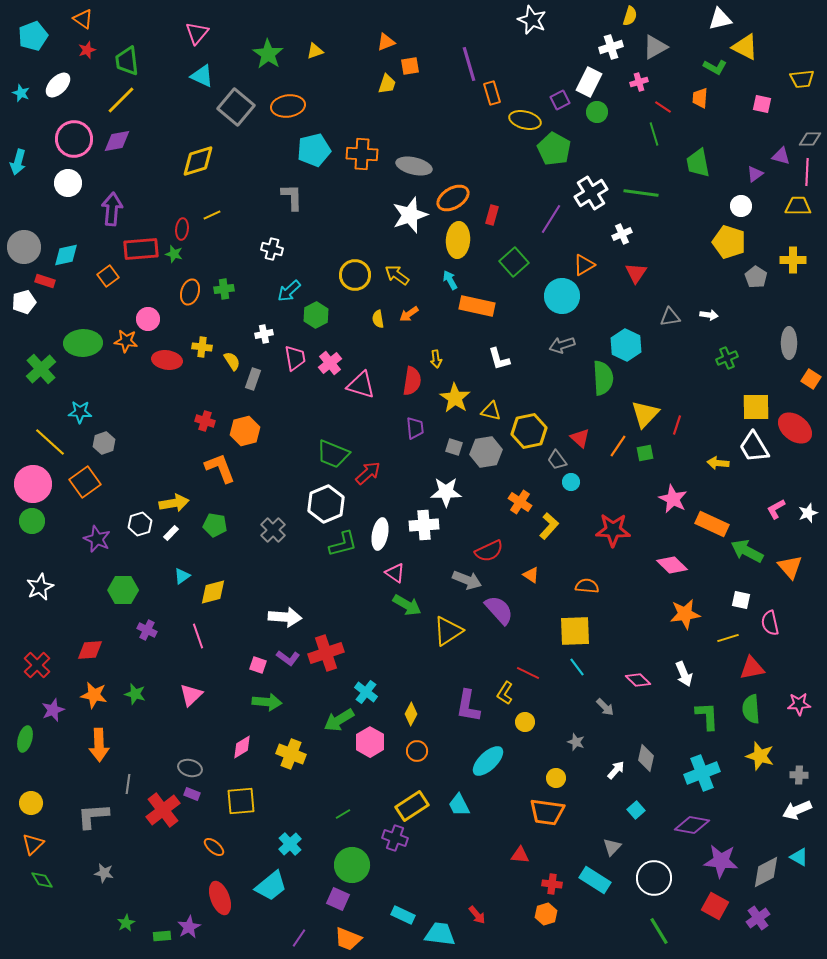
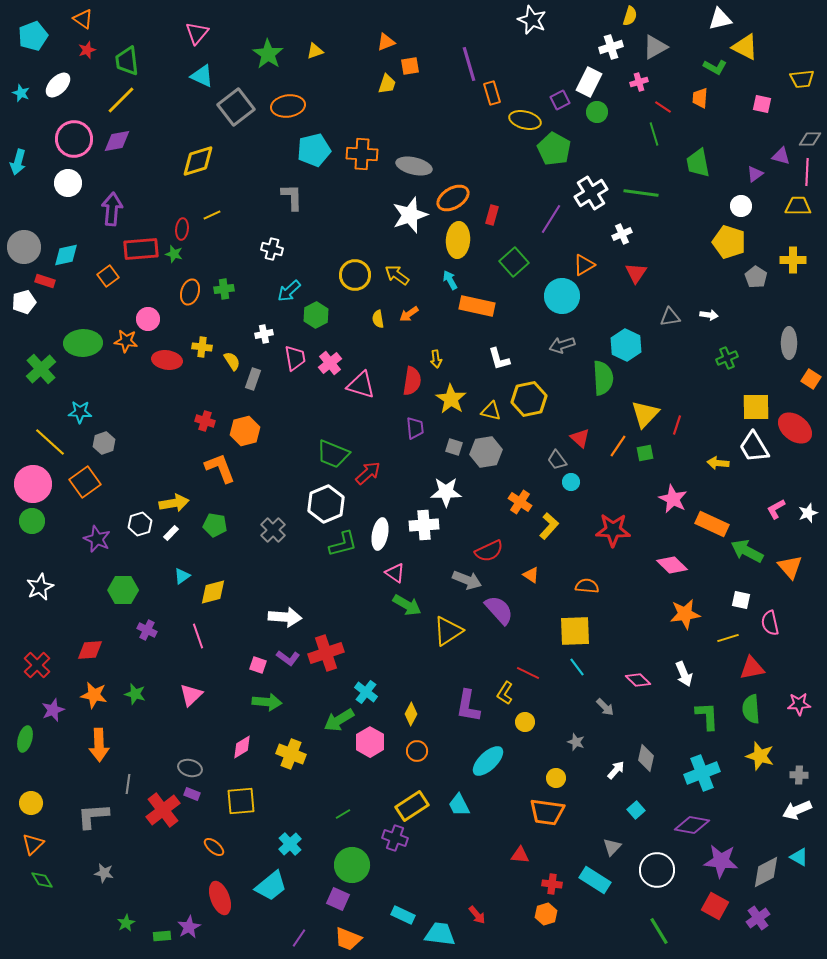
gray square at (236, 107): rotated 12 degrees clockwise
yellow star at (455, 398): moved 4 px left, 1 px down
yellow hexagon at (529, 431): moved 32 px up
white circle at (654, 878): moved 3 px right, 8 px up
